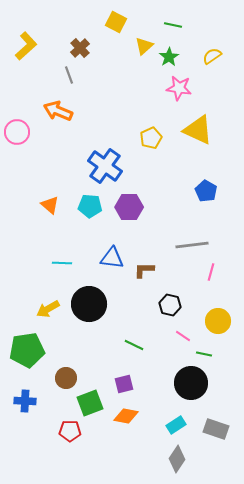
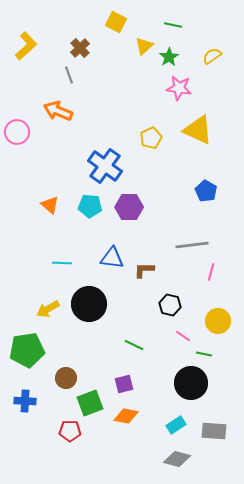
gray rectangle at (216, 429): moved 2 px left, 2 px down; rotated 15 degrees counterclockwise
gray diamond at (177, 459): rotated 72 degrees clockwise
